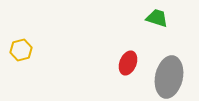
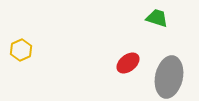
yellow hexagon: rotated 10 degrees counterclockwise
red ellipse: rotated 30 degrees clockwise
